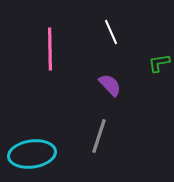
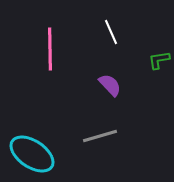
green L-shape: moved 3 px up
gray line: moved 1 px right; rotated 56 degrees clockwise
cyan ellipse: rotated 42 degrees clockwise
